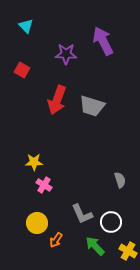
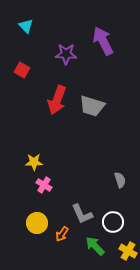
white circle: moved 2 px right
orange arrow: moved 6 px right, 6 px up
